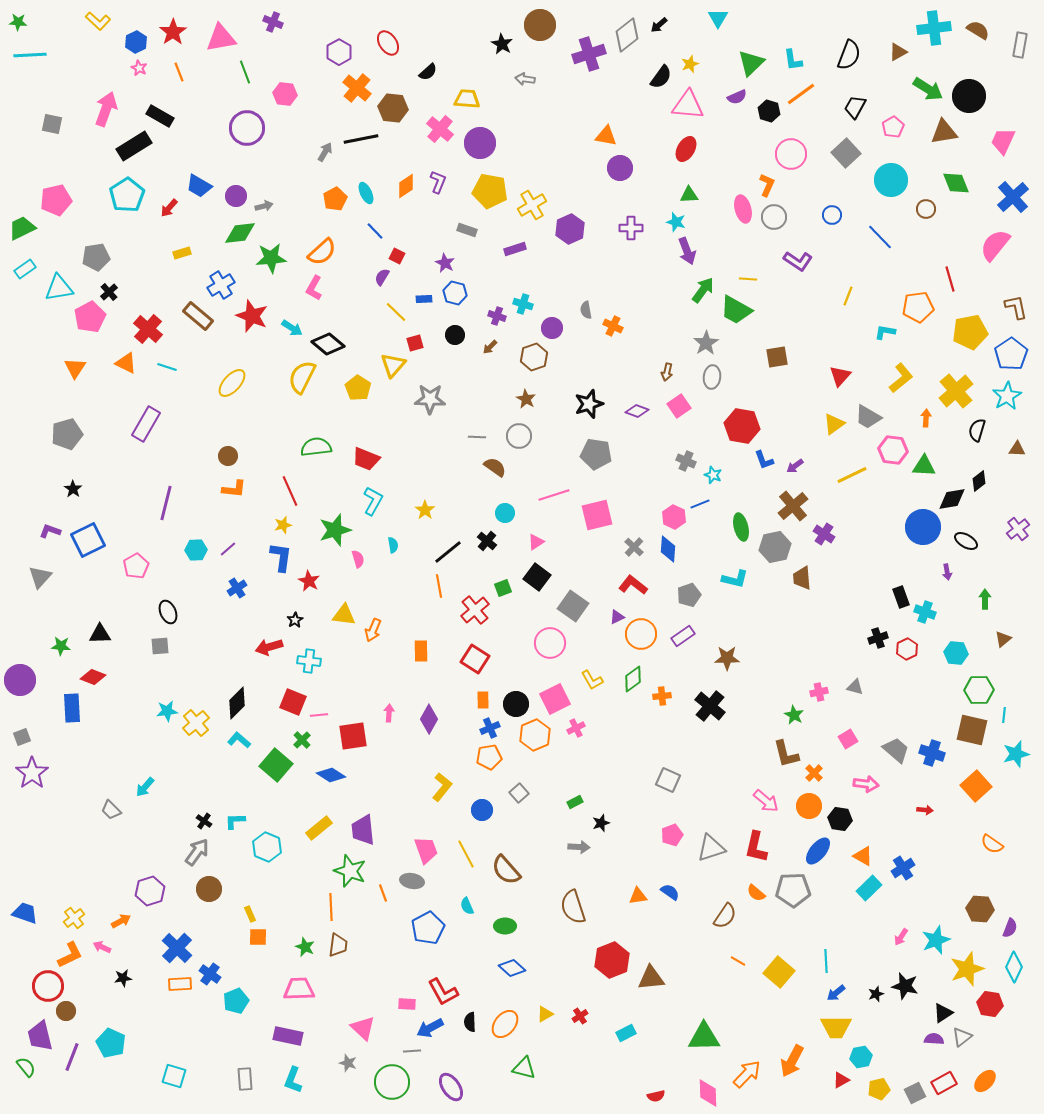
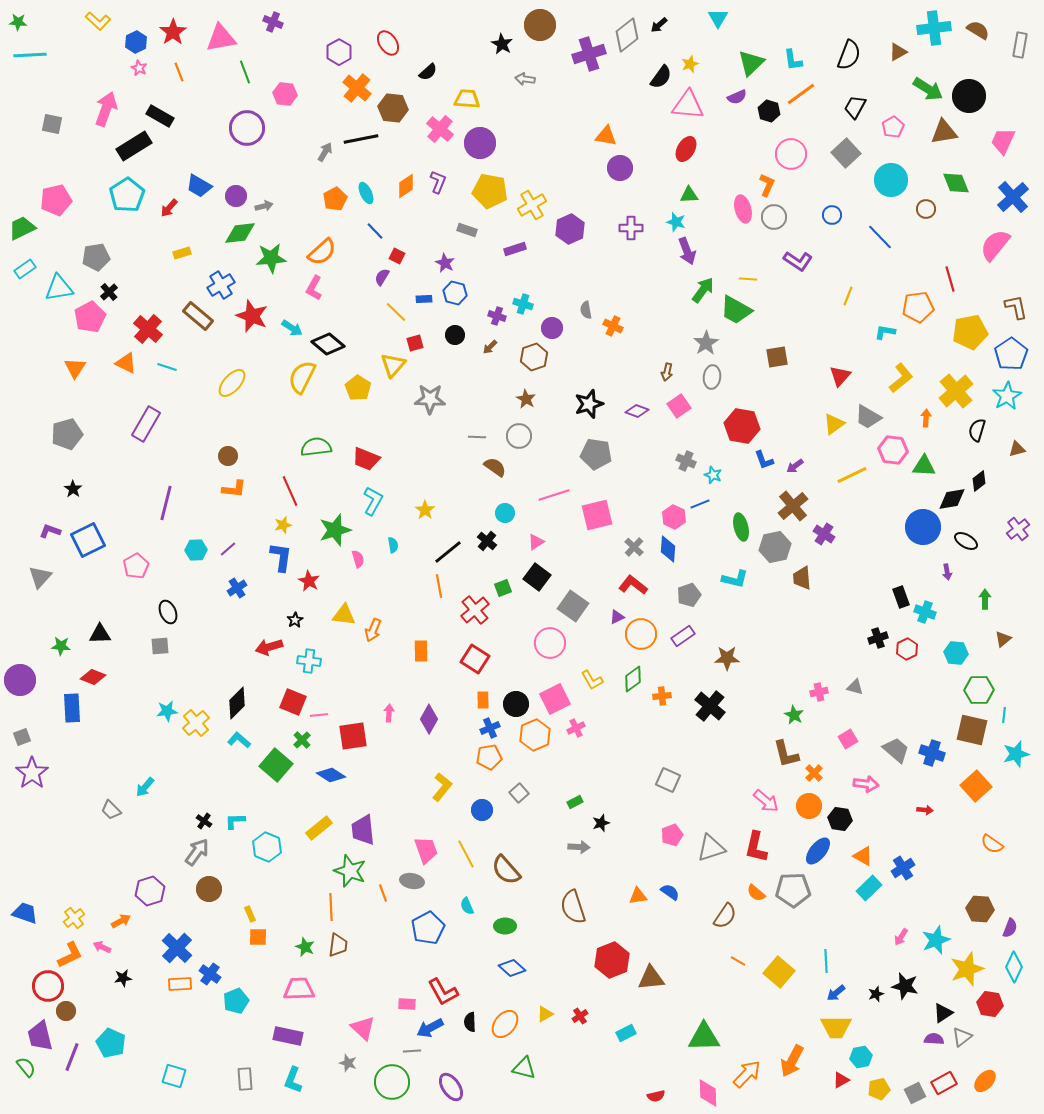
brown triangle at (1017, 449): rotated 18 degrees counterclockwise
